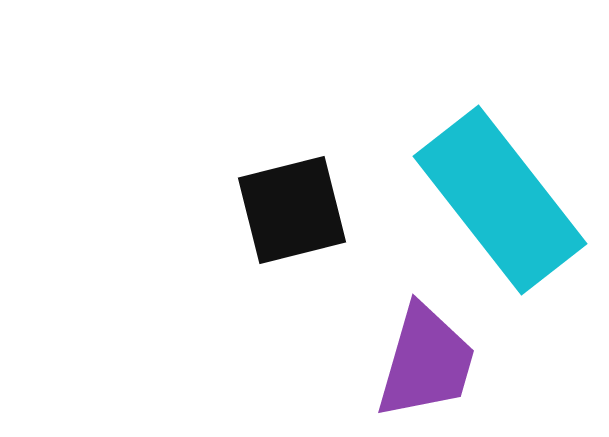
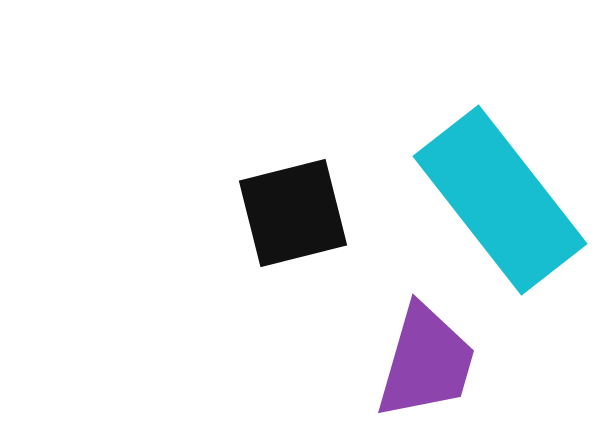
black square: moved 1 px right, 3 px down
